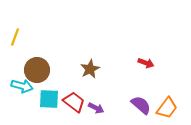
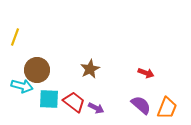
red arrow: moved 10 px down
orange trapezoid: rotated 15 degrees counterclockwise
